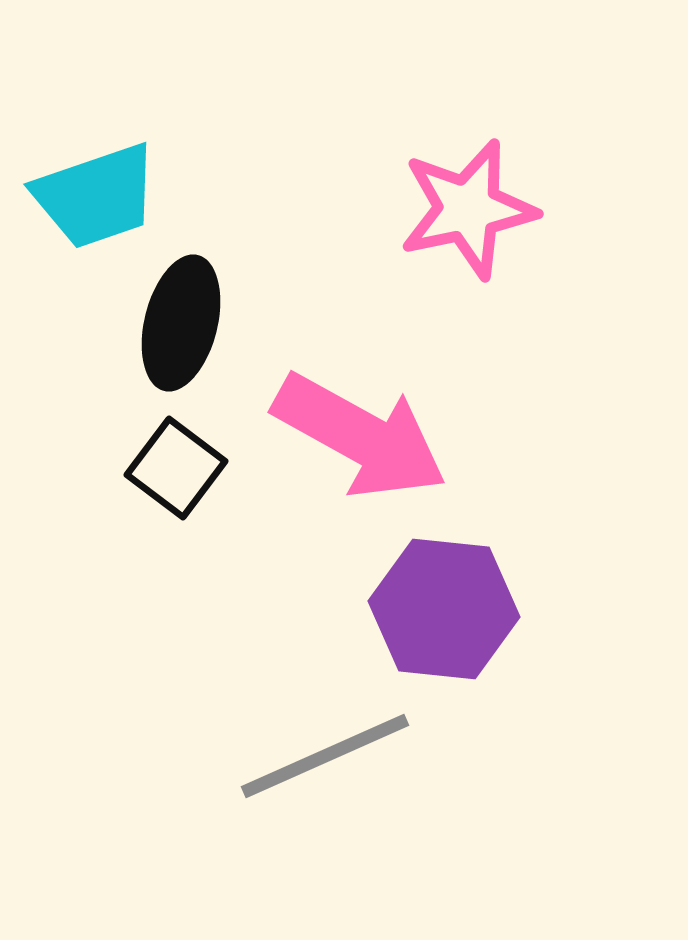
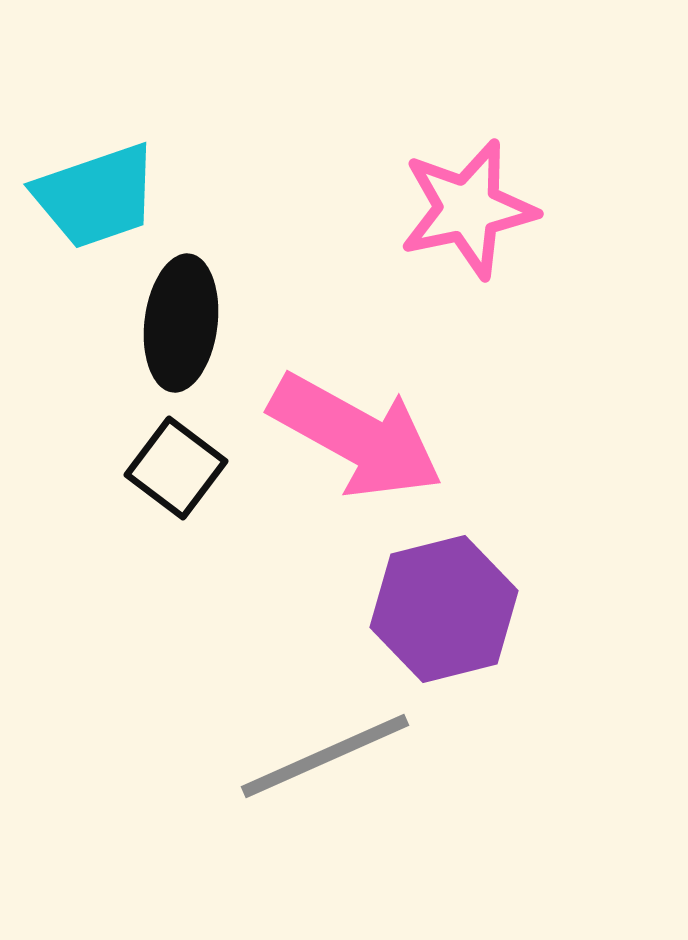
black ellipse: rotated 7 degrees counterclockwise
pink arrow: moved 4 px left
purple hexagon: rotated 20 degrees counterclockwise
